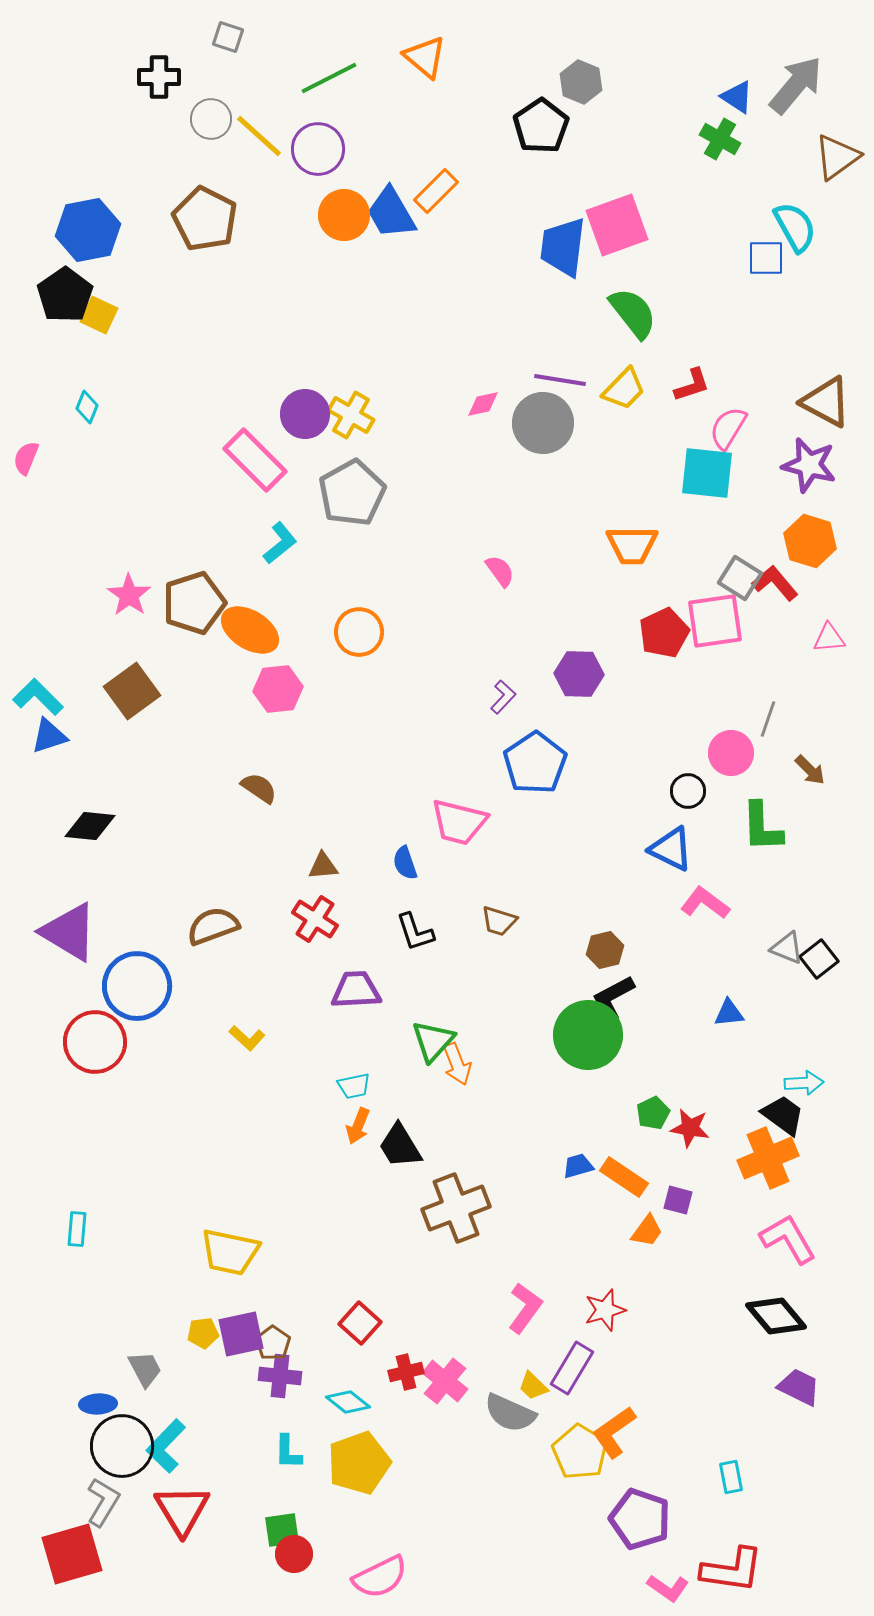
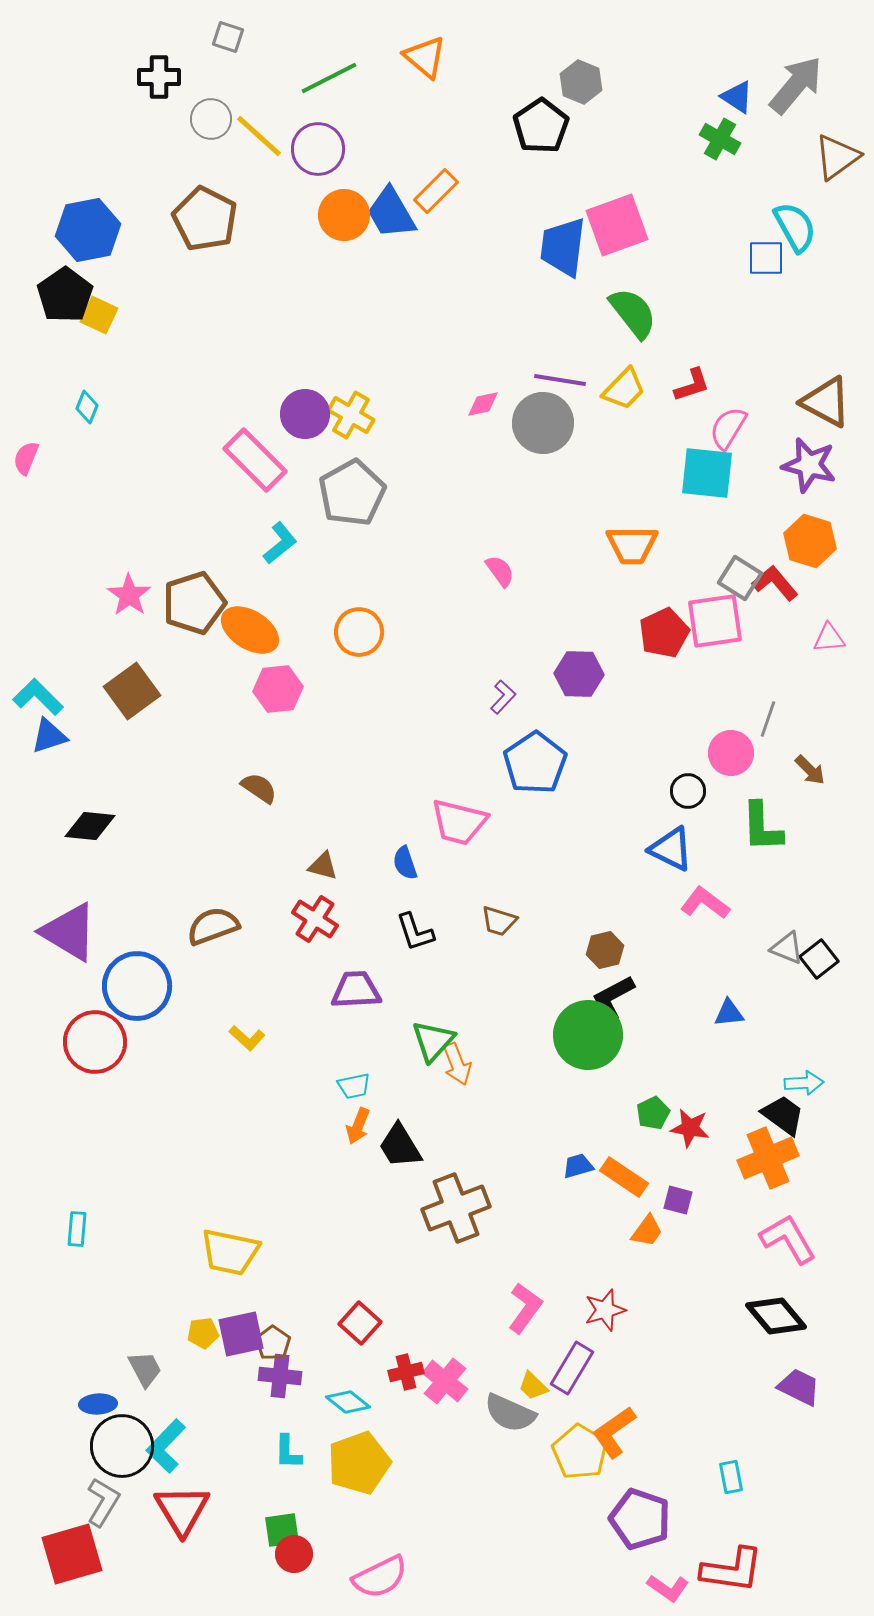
brown triangle at (323, 866): rotated 20 degrees clockwise
